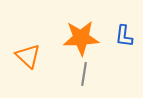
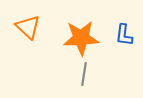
blue L-shape: moved 1 px up
orange triangle: moved 29 px up
